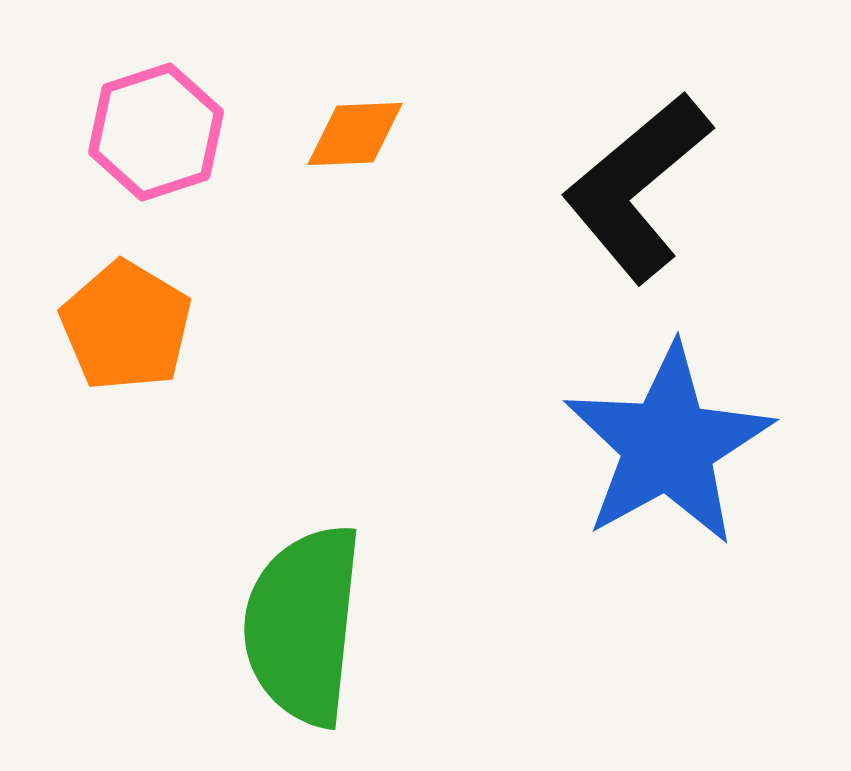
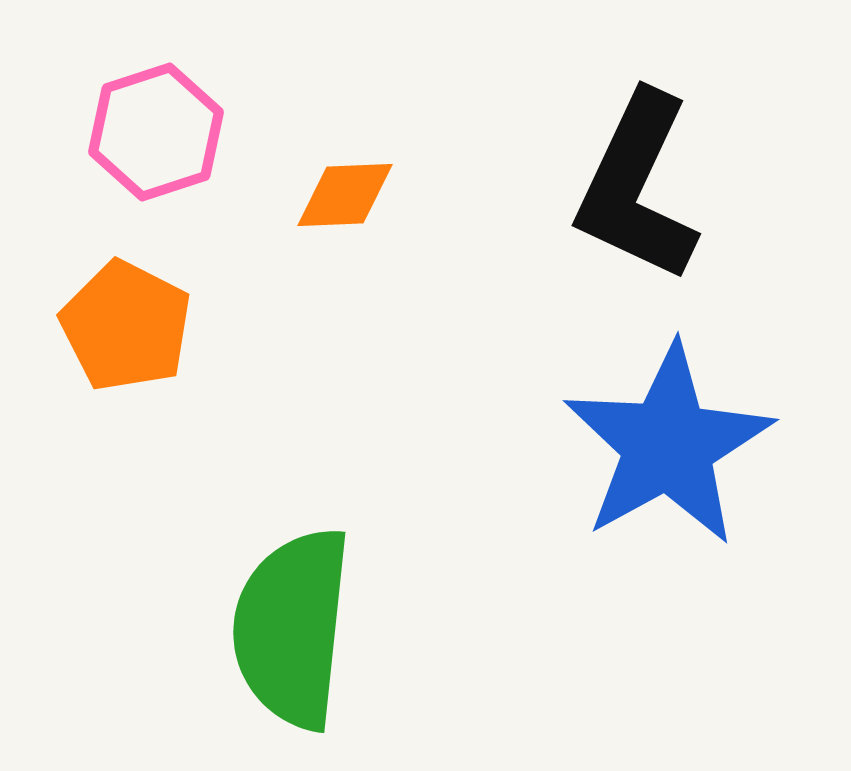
orange diamond: moved 10 px left, 61 px down
black L-shape: rotated 25 degrees counterclockwise
orange pentagon: rotated 4 degrees counterclockwise
green semicircle: moved 11 px left, 3 px down
